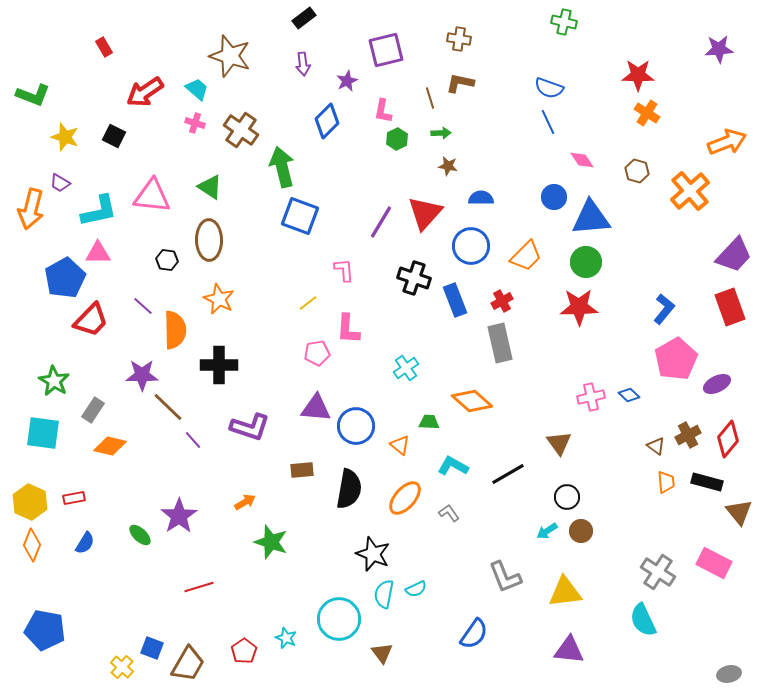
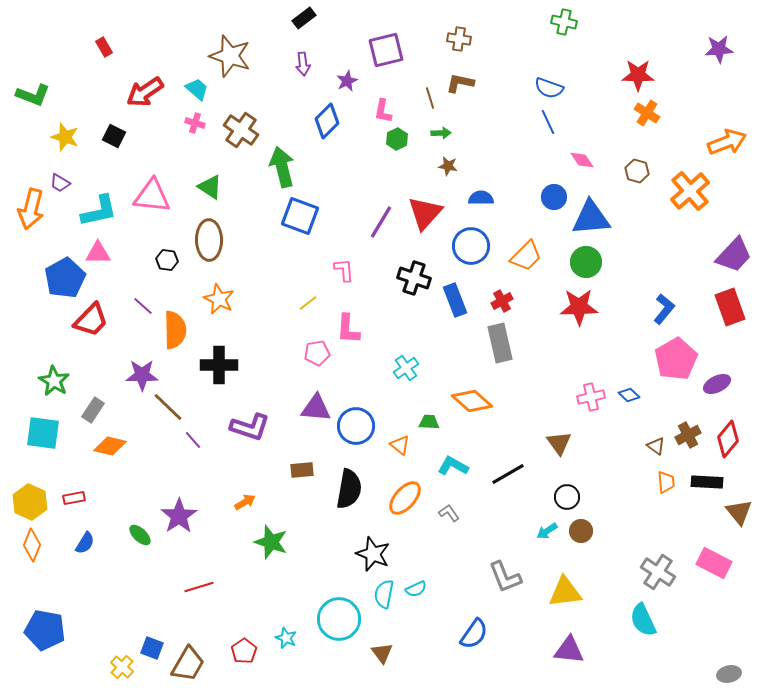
black rectangle at (707, 482): rotated 12 degrees counterclockwise
